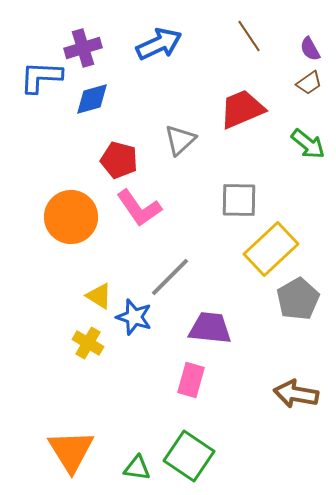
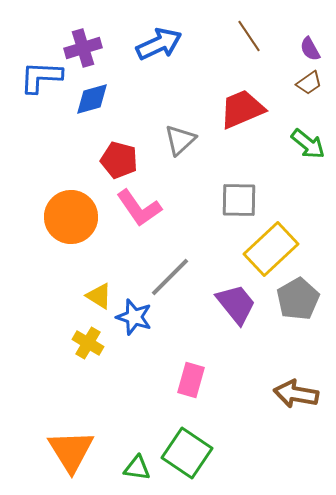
purple trapezoid: moved 26 px right, 24 px up; rotated 45 degrees clockwise
green square: moved 2 px left, 3 px up
